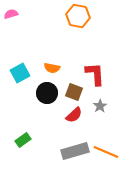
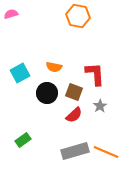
orange semicircle: moved 2 px right, 1 px up
